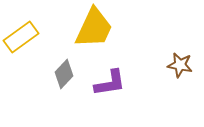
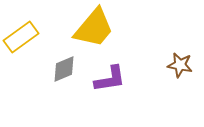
yellow trapezoid: rotated 15 degrees clockwise
gray diamond: moved 5 px up; rotated 24 degrees clockwise
purple L-shape: moved 4 px up
